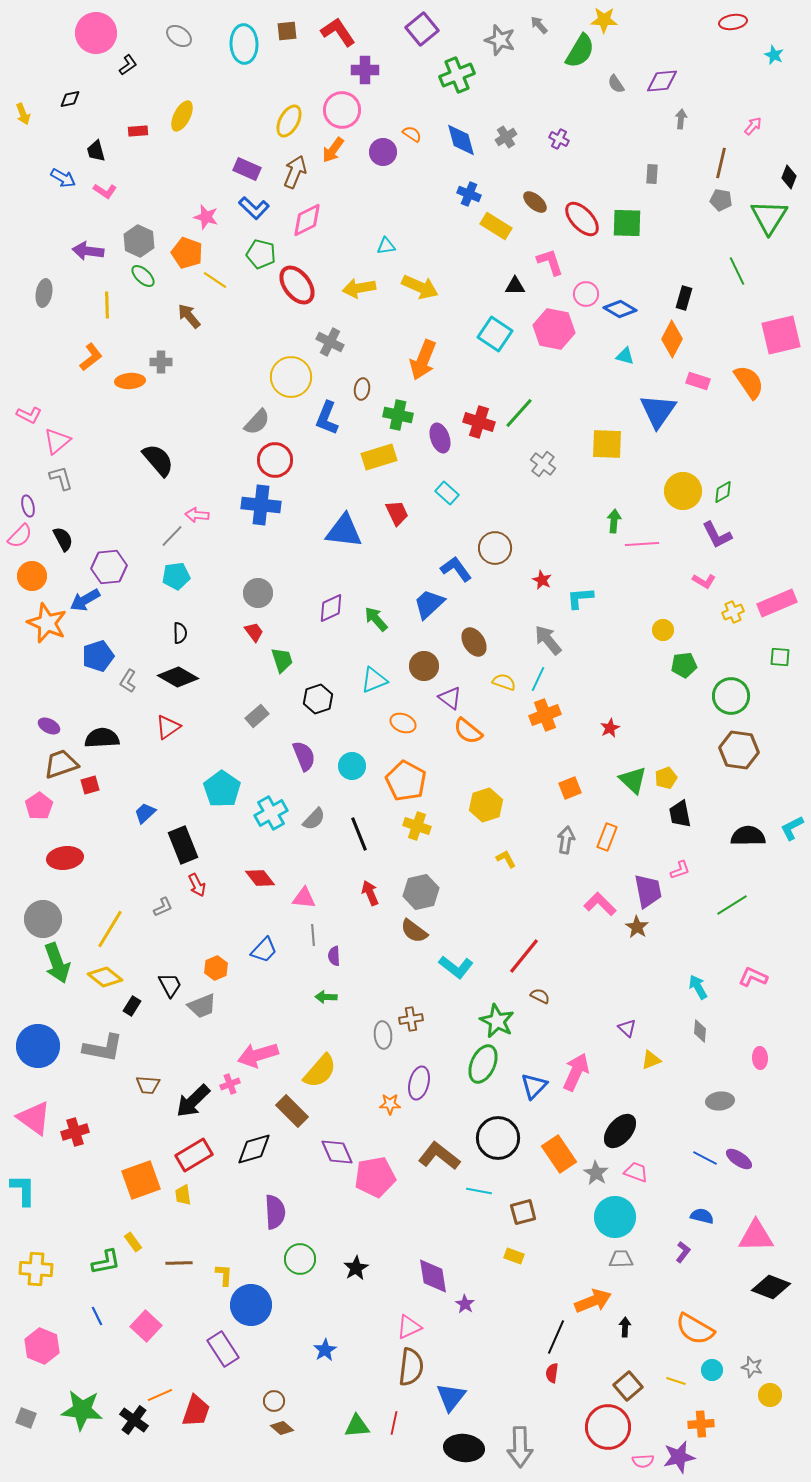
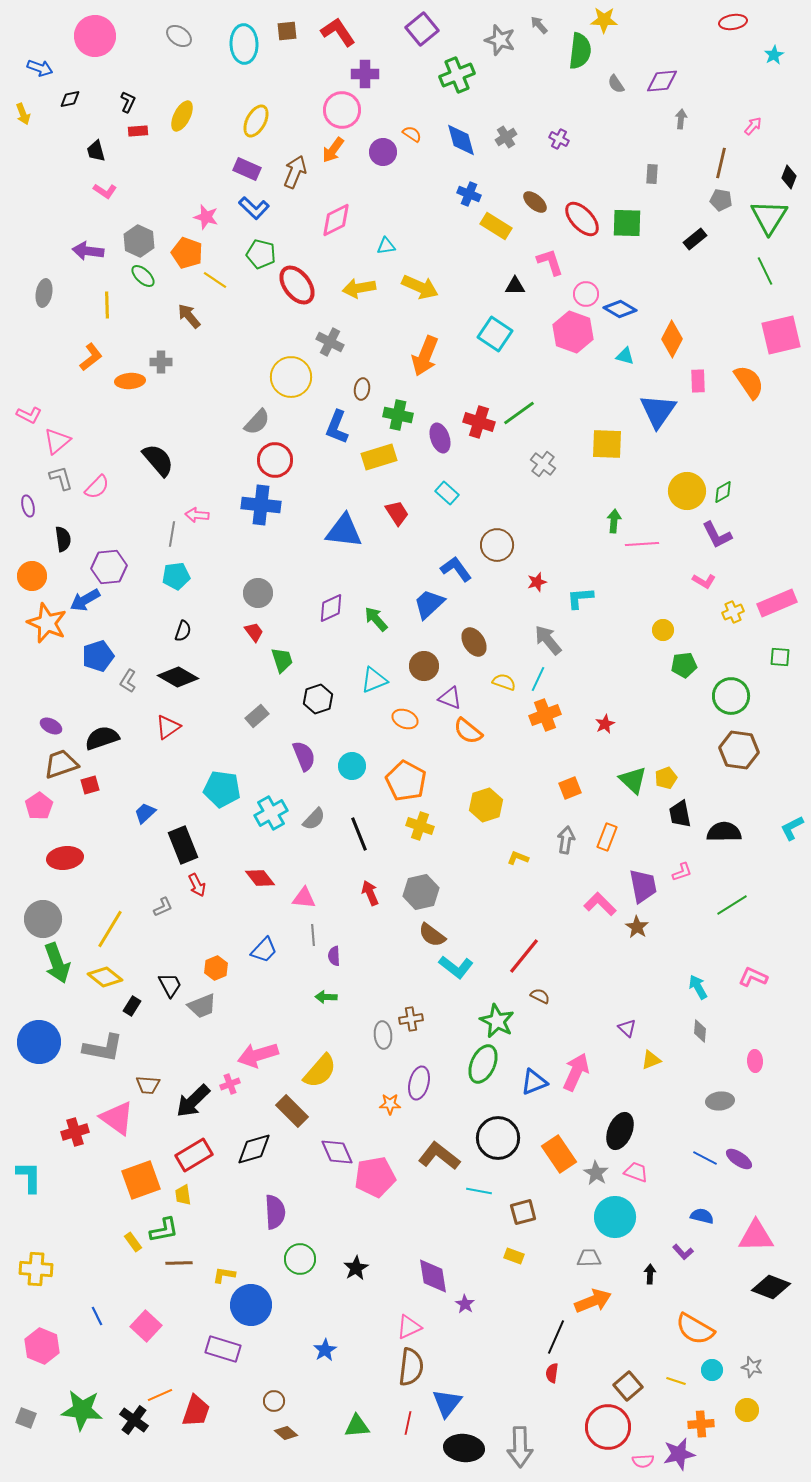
pink circle at (96, 33): moved 1 px left, 3 px down
green semicircle at (580, 51): rotated 24 degrees counterclockwise
cyan star at (774, 55): rotated 18 degrees clockwise
black L-shape at (128, 65): moved 37 px down; rotated 30 degrees counterclockwise
purple cross at (365, 70): moved 4 px down
yellow ellipse at (289, 121): moved 33 px left
blue arrow at (63, 178): moved 23 px left, 110 px up; rotated 10 degrees counterclockwise
pink diamond at (307, 220): moved 29 px right
green line at (737, 271): moved 28 px right
black rectangle at (684, 298): moved 11 px right, 59 px up; rotated 35 degrees clockwise
pink hexagon at (554, 329): moved 19 px right, 3 px down; rotated 9 degrees clockwise
orange arrow at (423, 360): moved 2 px right, 4 px up
pink rectangle at (698, 381): rotated 70 degrees clockwise
green line at (519, 413): rotated 12 degrees clockwise
blue L-shape at (327, 418): moved 10 px right, 9 px down
yellow circle at (683, 491): moved 4 px right
red trapezoid at (397, 513): rotated 8 degrees counterclockwise
pink semicircle at (20, 536): moved 77 px right, 49 px up
gray line at (172, 536): moved 2 px up; rotated 35 degrees counterclockwise
black semicircle at (63, 539): rotated 20 degrees clockwise
brown circle at (495, 548): moved 2 px right, 3 px up
red star at (542, 580): moved 5 px left, 2 px down; rotated 30 degrees clockwise
black semicircle at (180, 633): moved 3 px right, 2 px up; rotated 20 degrees clockwise
purple triangle at (450, 698): rotated 15 degrees counterclockwise
orange ellipse at (403, 723): moved 2 px right, 4 px up
purple ellipse at (49, 726): moved 2 px right
red star at (610, 728): moved 5 px left, 4 px up
black semicircle at (102, 738): rotated 16 degrees counterclockwise
cyan pentagon at (222, 789): rotated 27 degrees counterclockwise
yellow cross at (417, 826): moved 3 px right
black semicircle at (748, 836): moved 24 px left, 4 px up
yellow L-shape at (506, 859): moved 12 px right, 1 px up; rotated 40 degrees counterclockwise
pink L-shape at (680, 870): moved 2 px right, 2 px down
purple trapezoid at (648, 891): moved 5 px left, 5 px up
brown semicircle at (414, 931): moved 18 px right, 4 px down
blue circle at (38, 1046): moved 1 px right, 4 px up
pink ellipse at (760, 1058): moved 5 px left, 3 px down
blue triangle at (534, 1086): moved 4 px up; rotated 24 degrees clockwise
pink triangle at (34, 1118): moved 83 px right
black ellipse at (620, 1131): rotated 18 degrees counterclockwise
cyan L-shape at (23, 1190): moved 6 px right, 13 px up
purple L-shape at (683, 1252): rotated 100 degrees clockwise
gray trapezoid at (621, 1259): moved 32 px left, 1 px up
green L-shape at (106, 1262): moved 58 px right, 32 px up
yellow L-shape at (224, 1275): rotated 85 degrees counterclockwise
black arrow at (625, 1327): moved 25 px right, 53 px up
purple rectangle at (223, 1349): rotated 40 degrees counterclockwise
yellow circle at (770, 1395): moved 23 px left, 15 px down
blue triangle at (451, 1397): moved 4 px left, 6 px down
red line at (394, 1423): moved 14 px right
brown diamond at (282, 1428): moved 4 px right, 5 px down
purple star at (679, 1457): moved 3 px up
